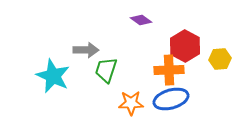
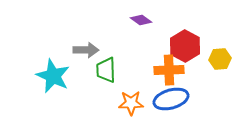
green trapezoid: rotated 20 degrees counterclockwise
